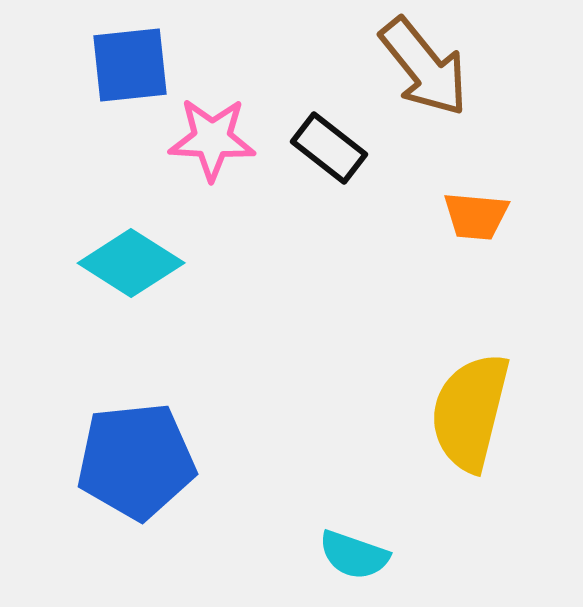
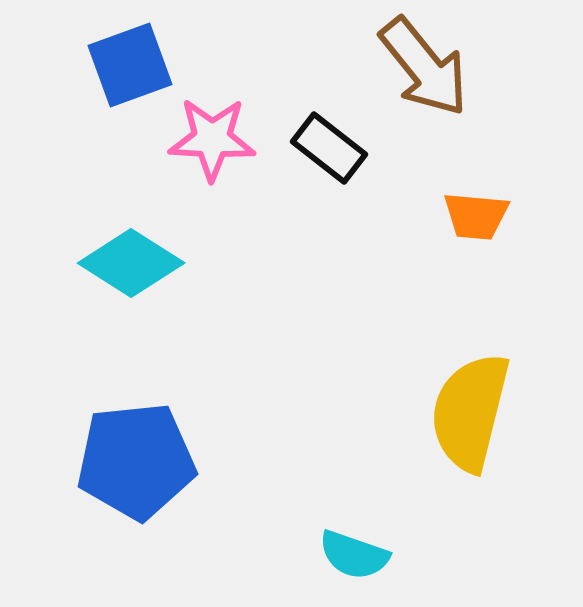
blue square: rotated 14 degrees counterclockwise
